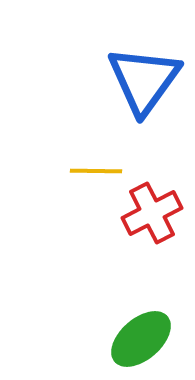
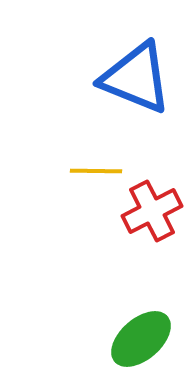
blue triangle: moved 8 px left, 2 px up; rotated 44 degrees counterclockwise
red cross: moved 2 px up
